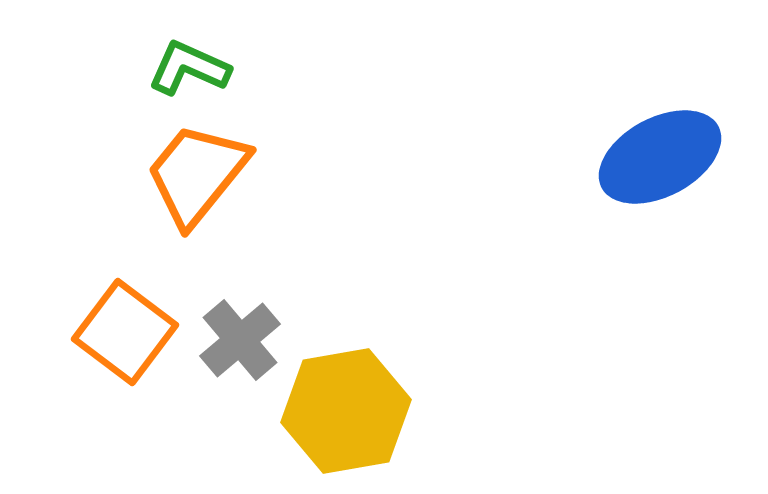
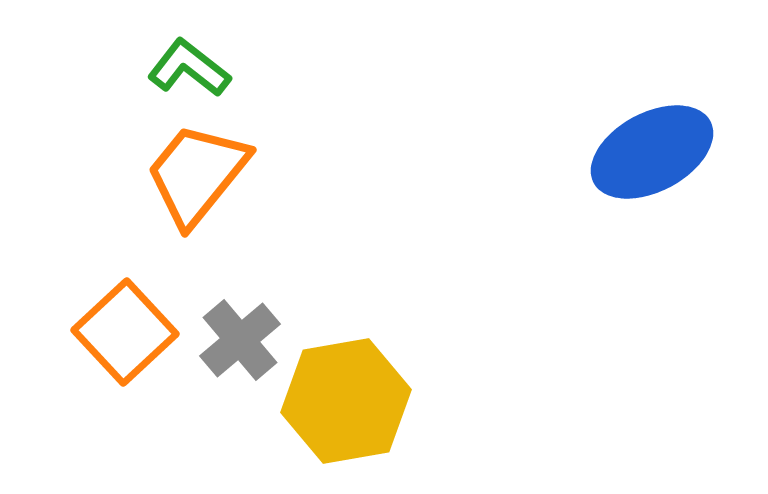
green L-shape: rotated 14 degrees clockwise
blue ellipse: moved 8 px left, 5 px up
orange square: rotated 10 degrees clockwise
yellow hexagon: moved 10 px up
